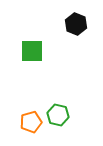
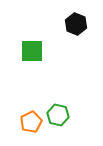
orange pentagon: rotated 10 degrees counterclockwise
